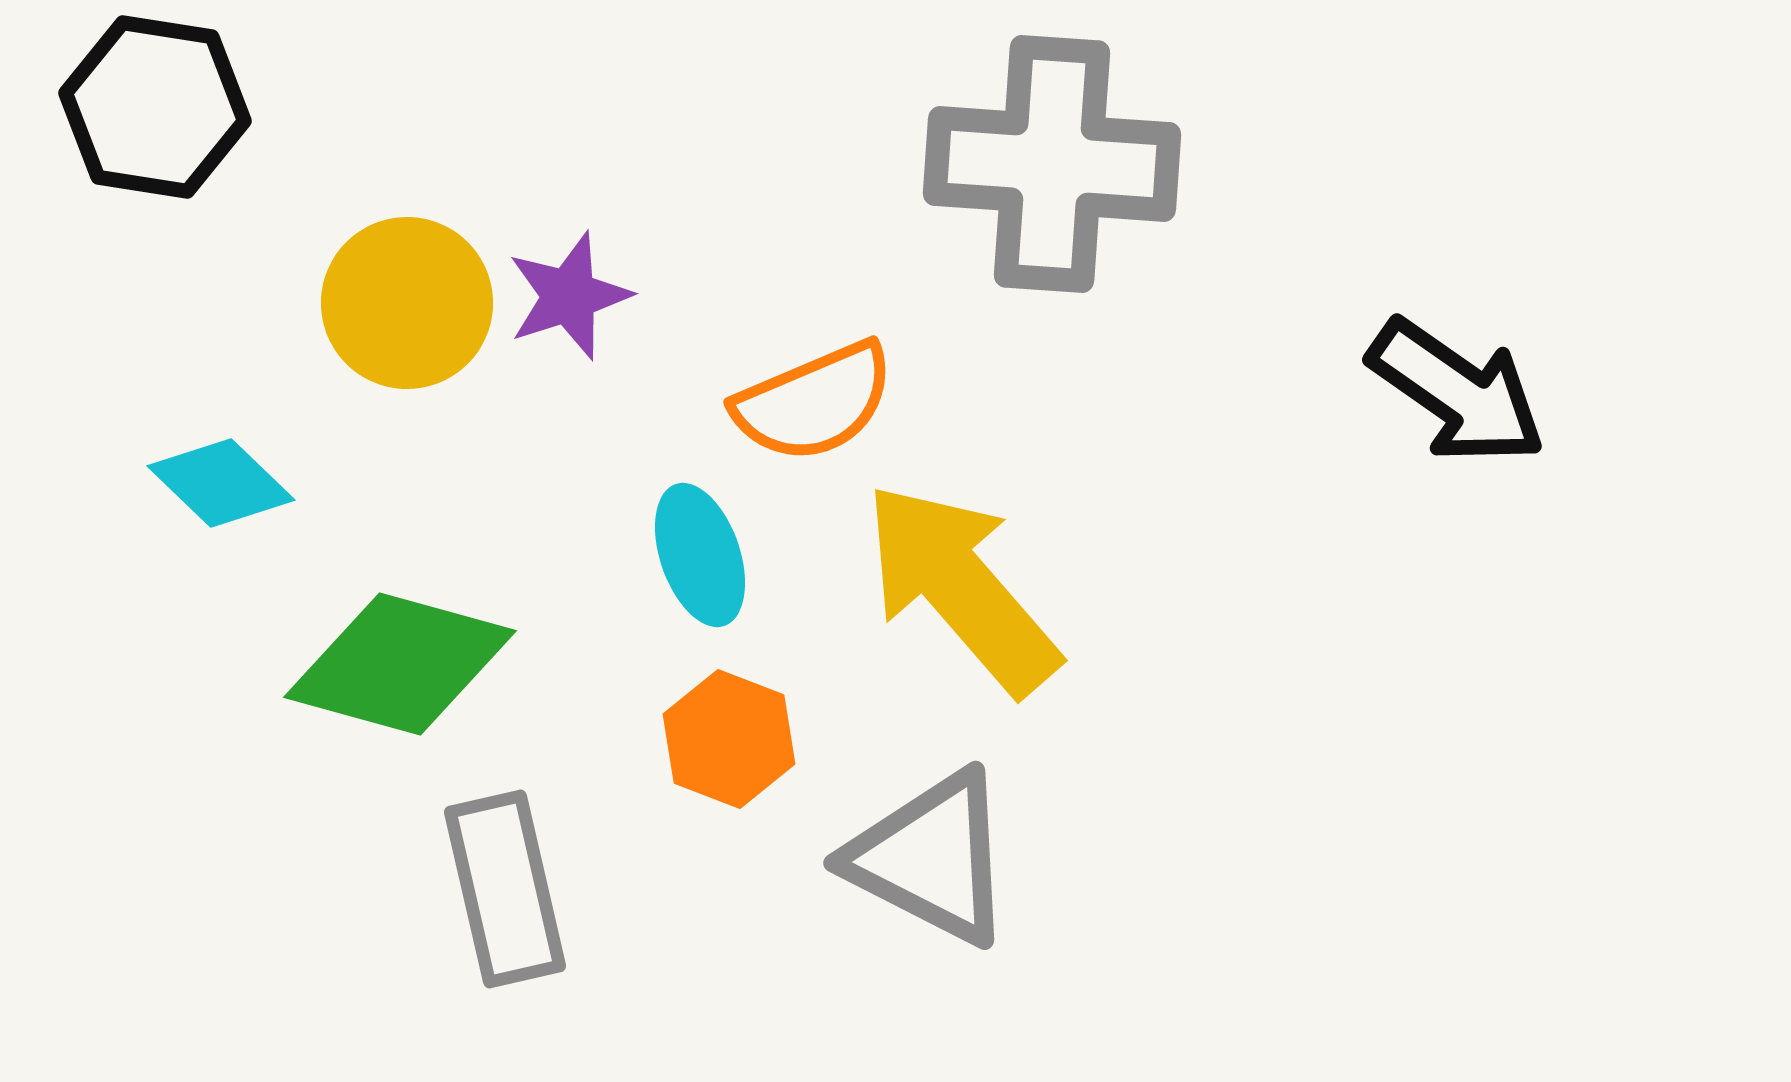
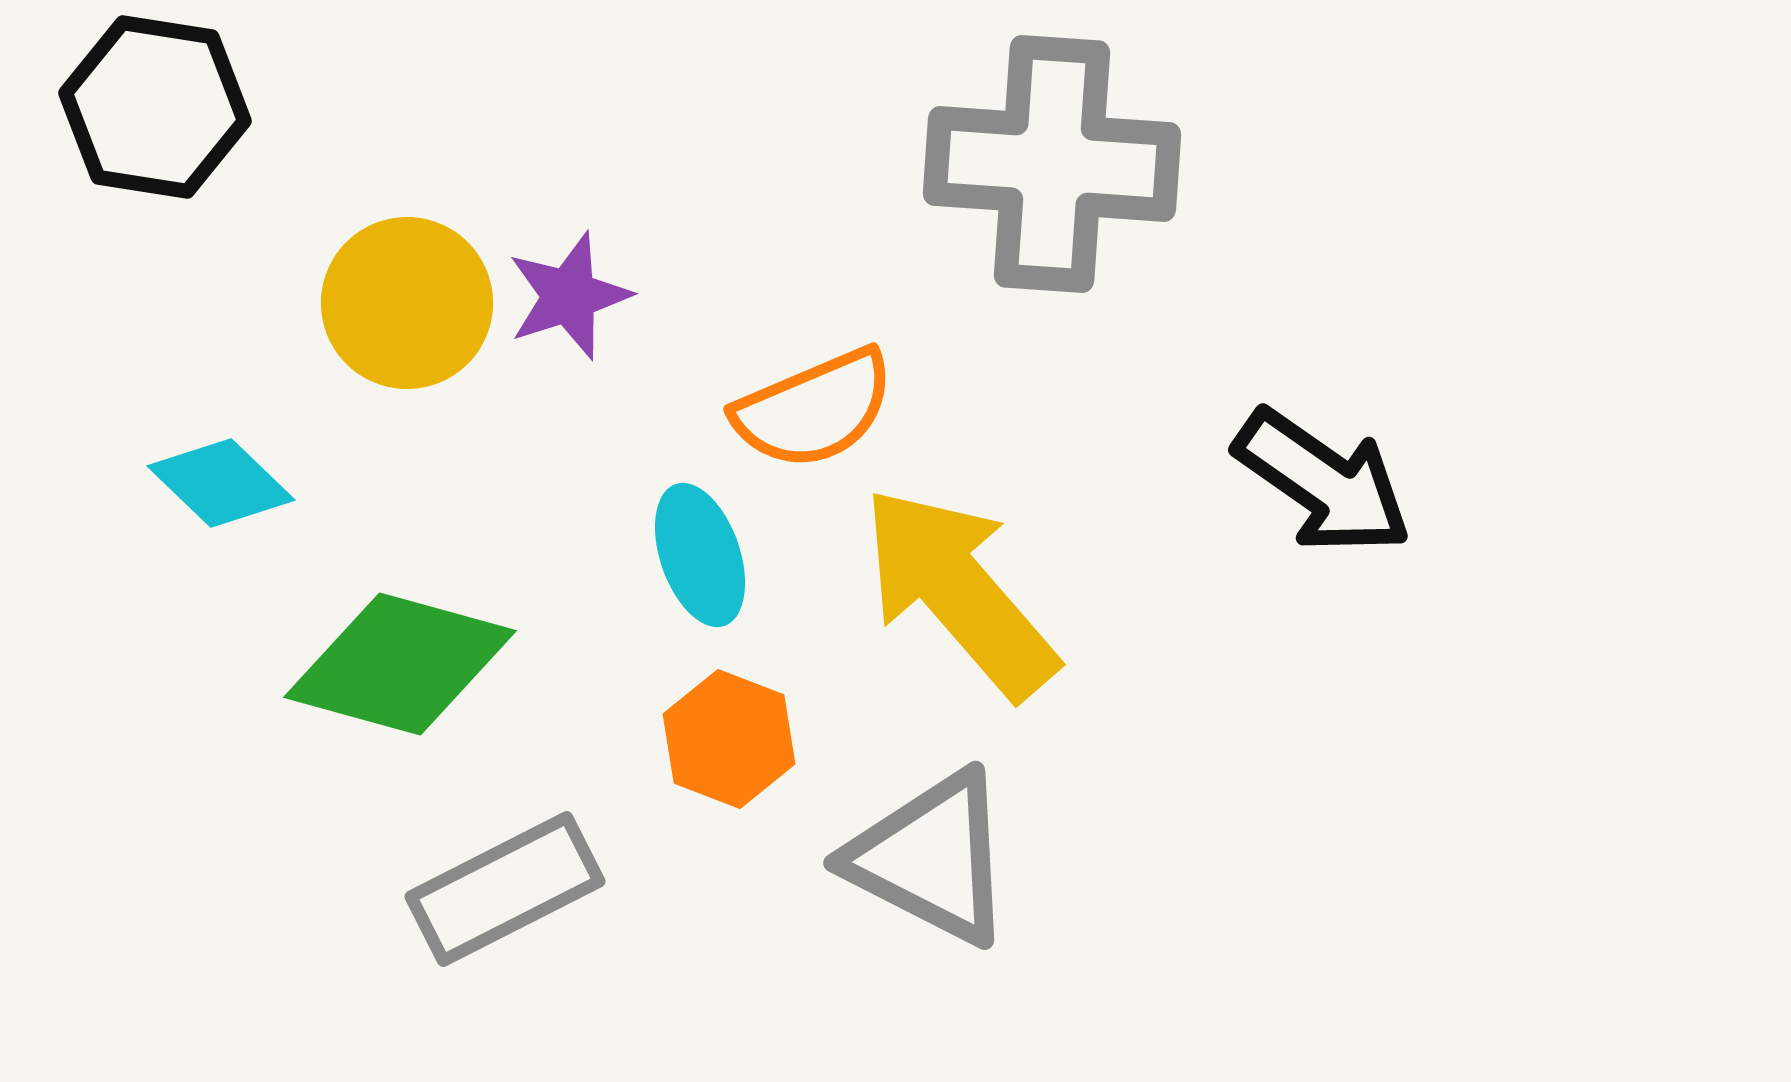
black arrow: moved 134 px left, 90 px down
orange semicircle: moved 7 px down
yellow arrow: moved 2 px left, 4 px down
gray rectangle: rotated 76 degrees clockwise
